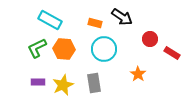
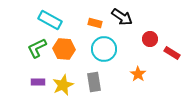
gray rectangle: moved 1 px up
